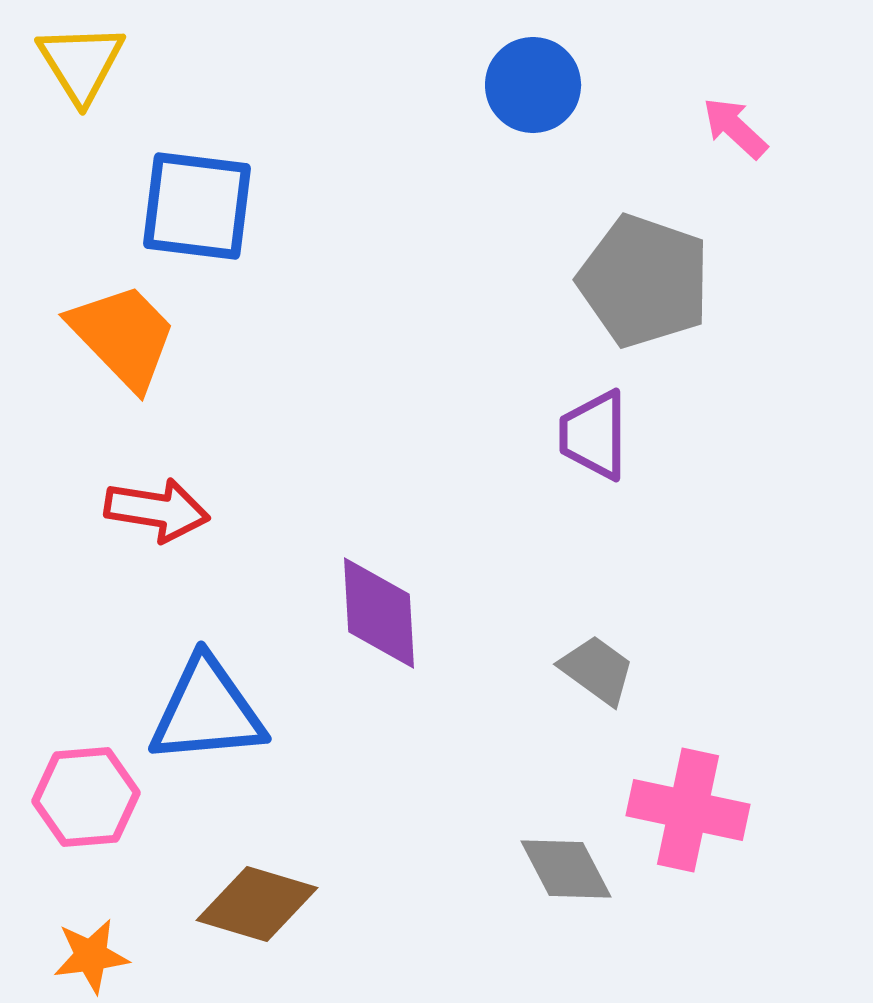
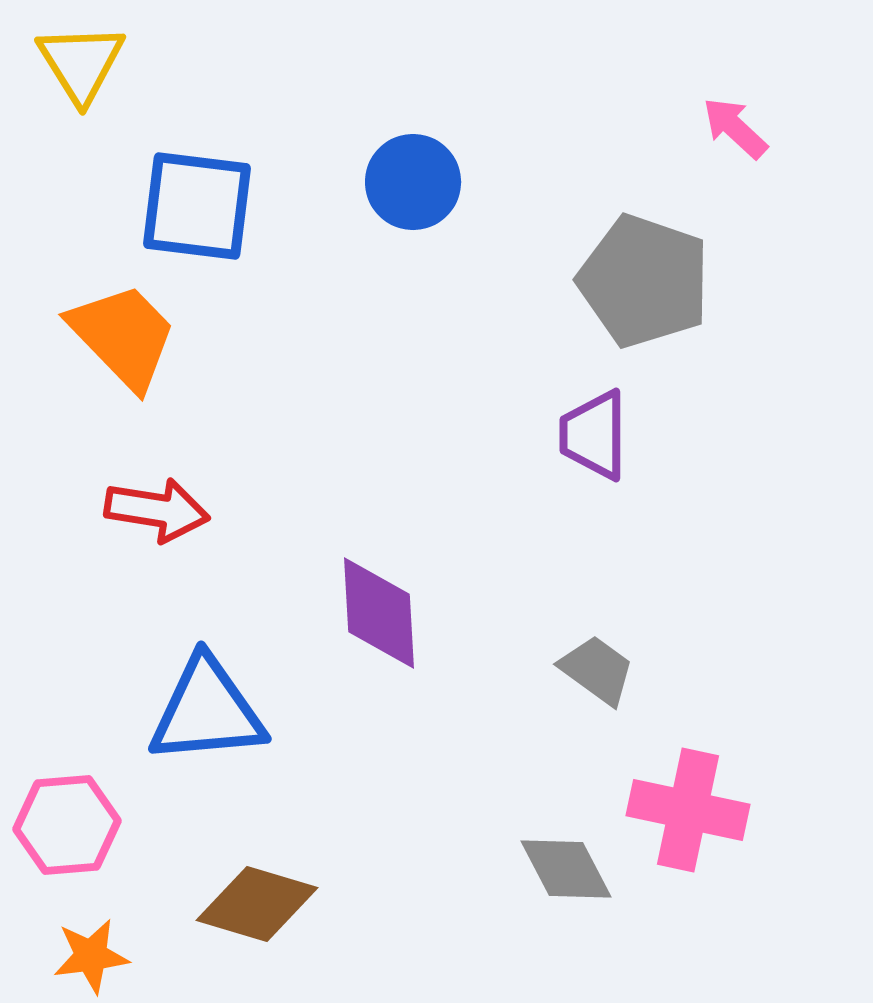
blue circle: moved 120 px left, 97 px down
pink hexagon: moved 19 px left, 28 px down
